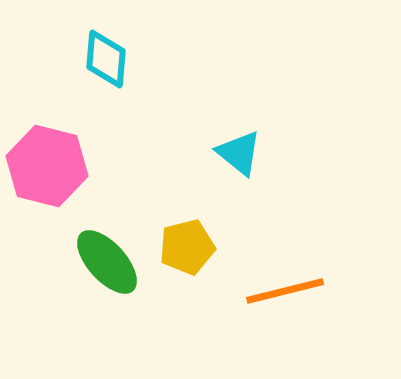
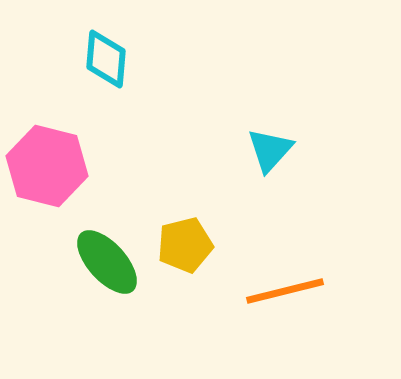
cyan triangle: moved 31 px right, 3 px up; rotated 33 degrees clockwise
yellow pentagon: moved 2 px left, 2 px up
